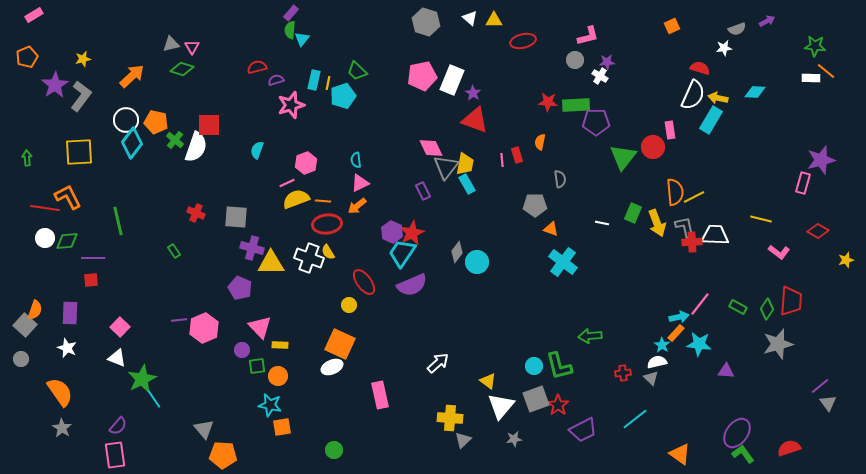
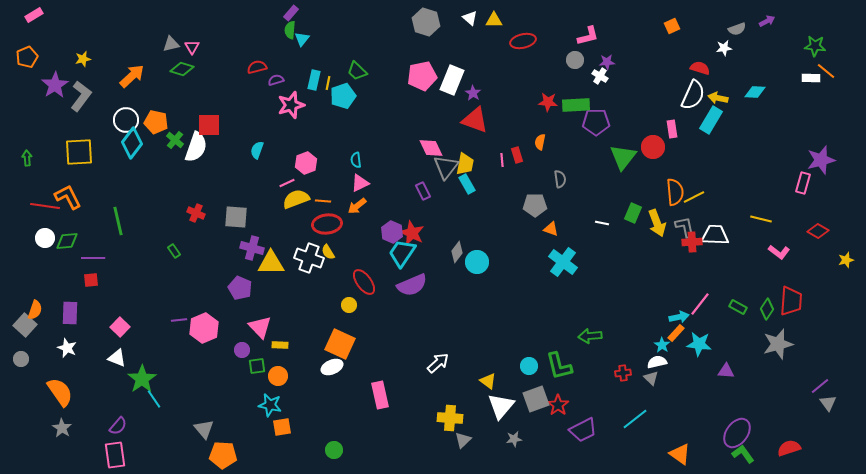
pink rectangle at (670, 130): moved 2 px right, 1 px up
red line at (45, 208): moved 2 px up
red star at (412, 233): rotated 20 degrees counterclockwise
cyan circle at (534, 366): moved 5 px left
green star at (142, 379): rotated 8 degrees counterclockwise
